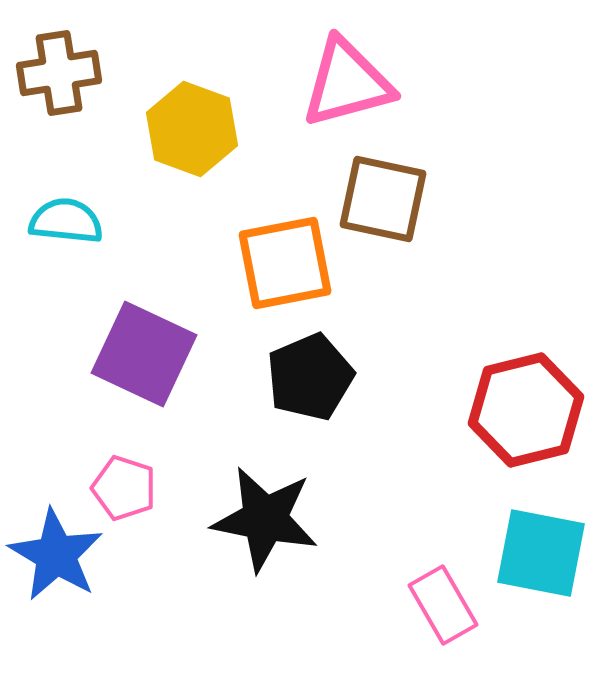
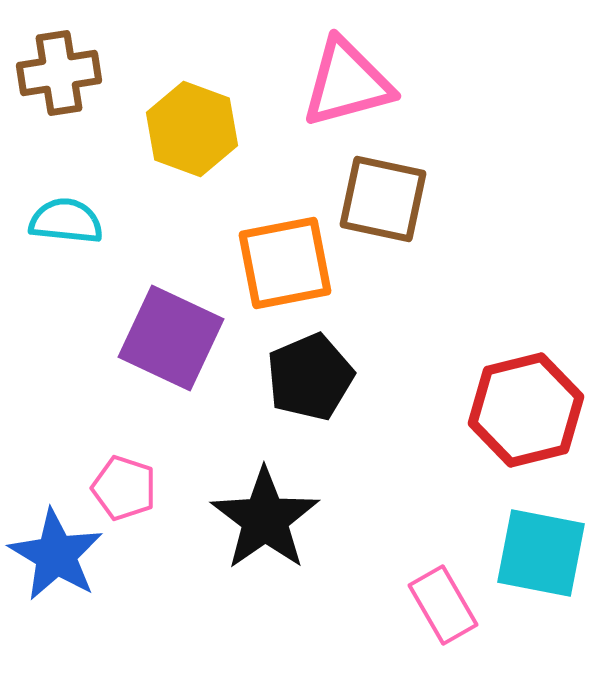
purple square: moved 27 px right, 16 px up
black star: rotated 26 degrees clockwise
